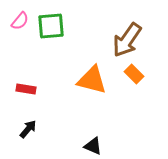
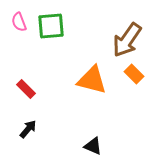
pink semicircle: moved 1 px left, 1 px down; rotated 120 degrees clockwise
red rectangle: rotated 36 degrees clockwise
